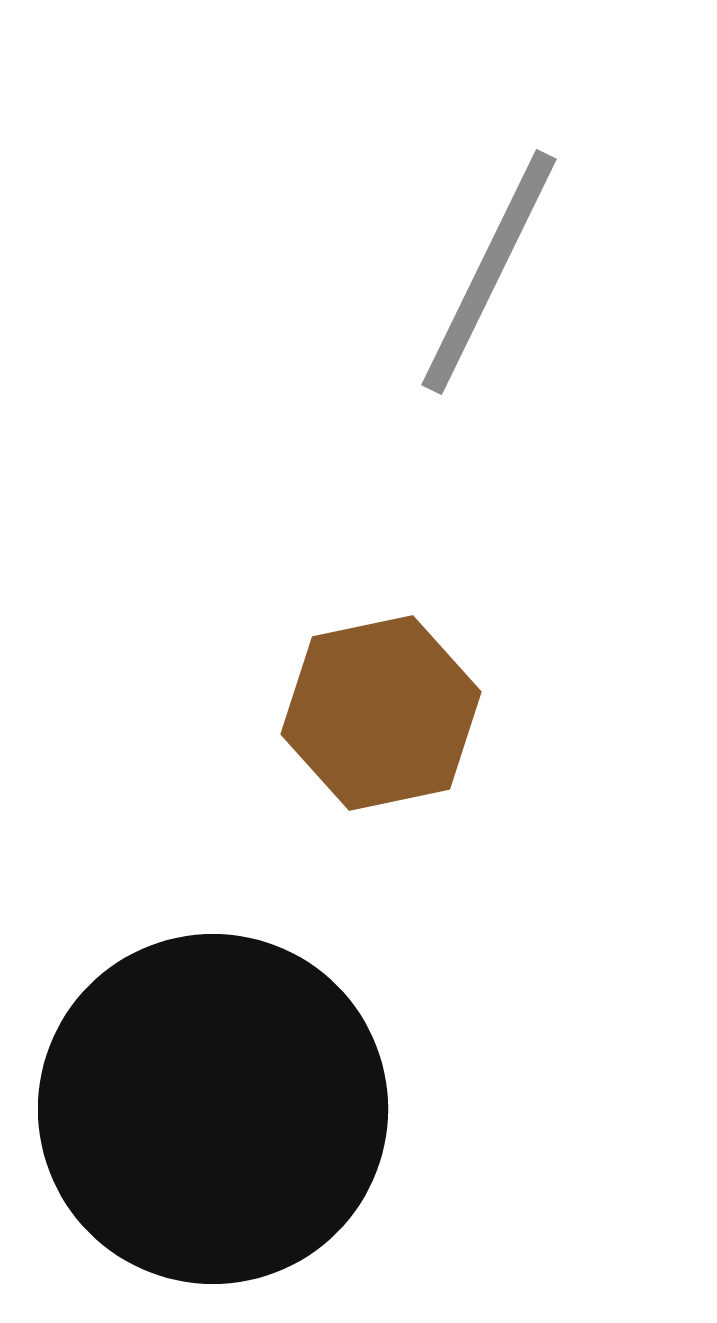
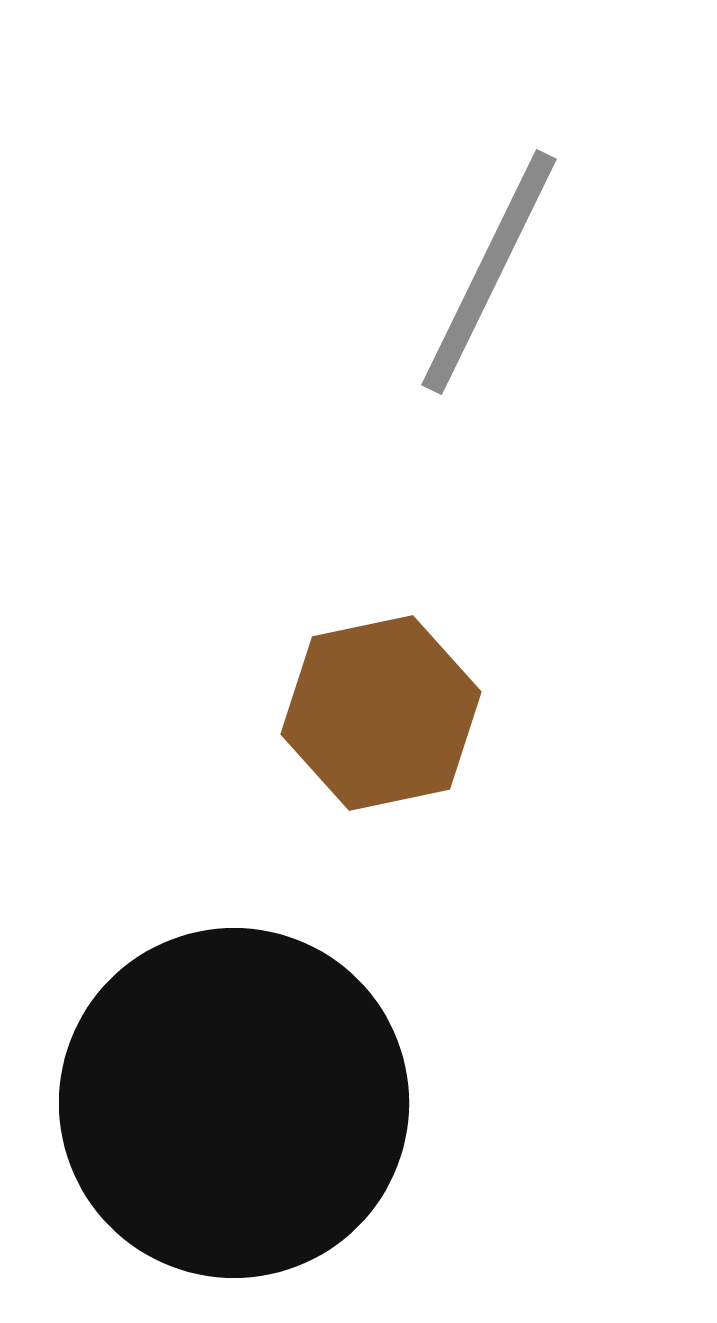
black circle: moved 21 px right, 6 px up
